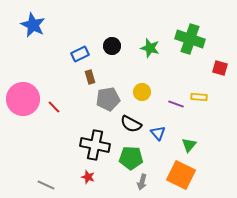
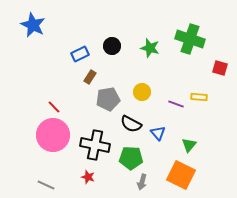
brown rectangle: rotated 48 degrees clockwise
pink circle: moved 30 px right, 36 px down
